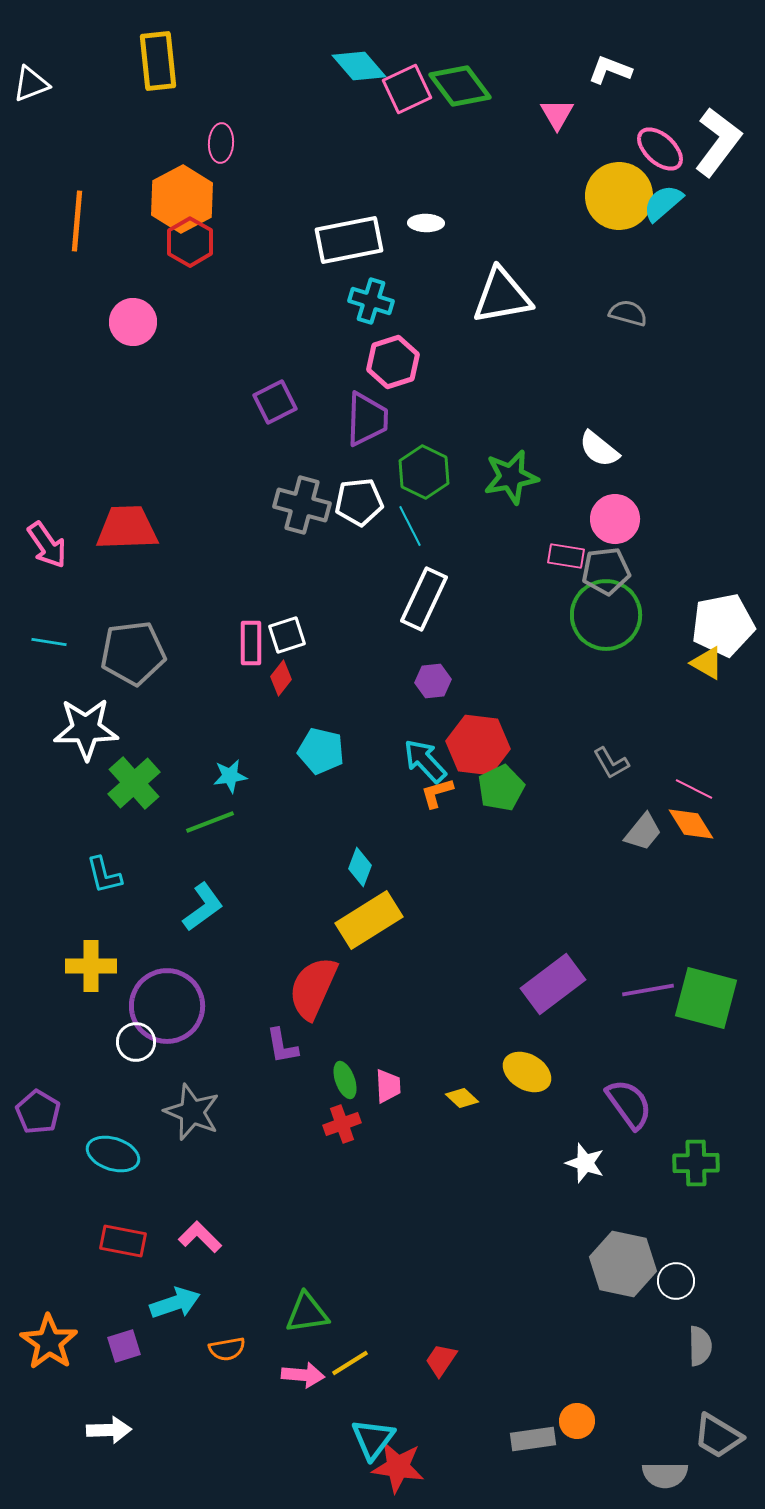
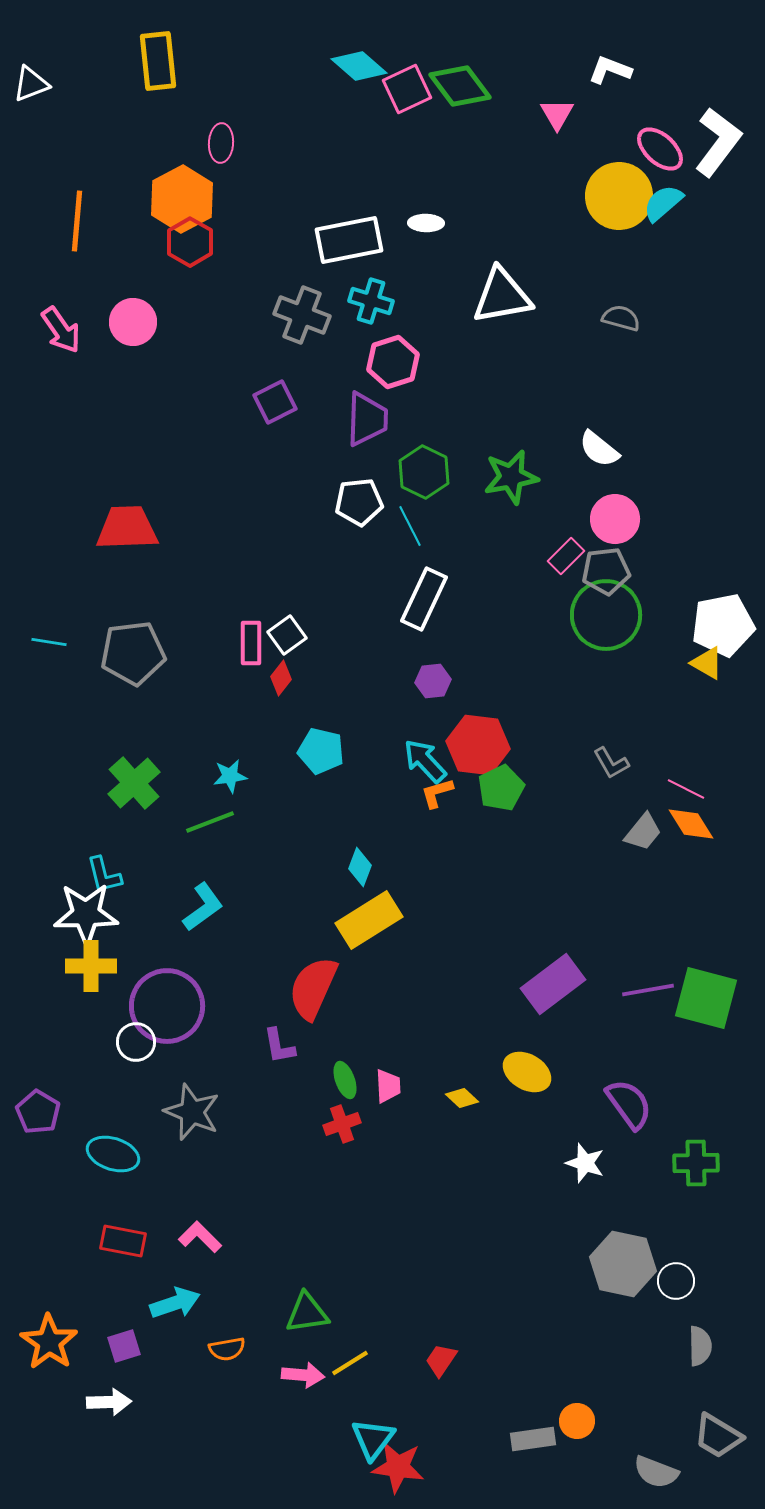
cyan diamond at (359, 66): rotated 8 degrees counterclockwise
gray semicircle at (628, 313): moved 7 px left, 5 px down
gray cross at (302, 505): moved 190 px up; rotated 6 degrees clockwise
pink arrow at (47, 545): moved 14 px right, 215 px up
pink rectangle at (566, 556): rotated 54 degrees counterclockwise
white square at (287, 635): rotated 18 degrees counterclockwise
white star at (86, 729): moved 185 px down
pink line at (694, 789): moved 8 px left
purple L-shape at (282, 1046): moved 3 px left
white arrow at (109, 1430): moved 28 px up
gray semicircle at (665, 1475): moved 9 px left, 3 px up; rotated 21 degrees clockwise
